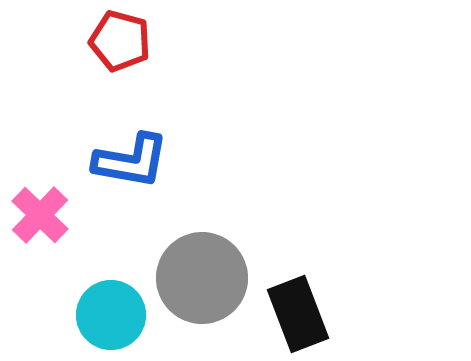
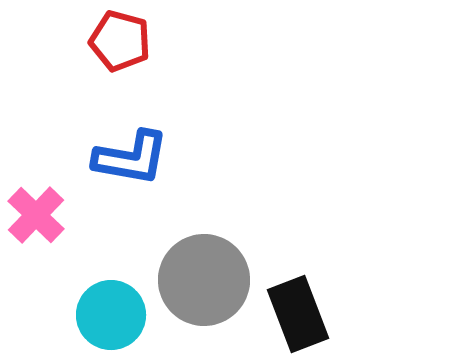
blue L-shape: moved 3 px up
pink cross: moved 4 px left
gray circle: moved 2 px right, 2 px down
